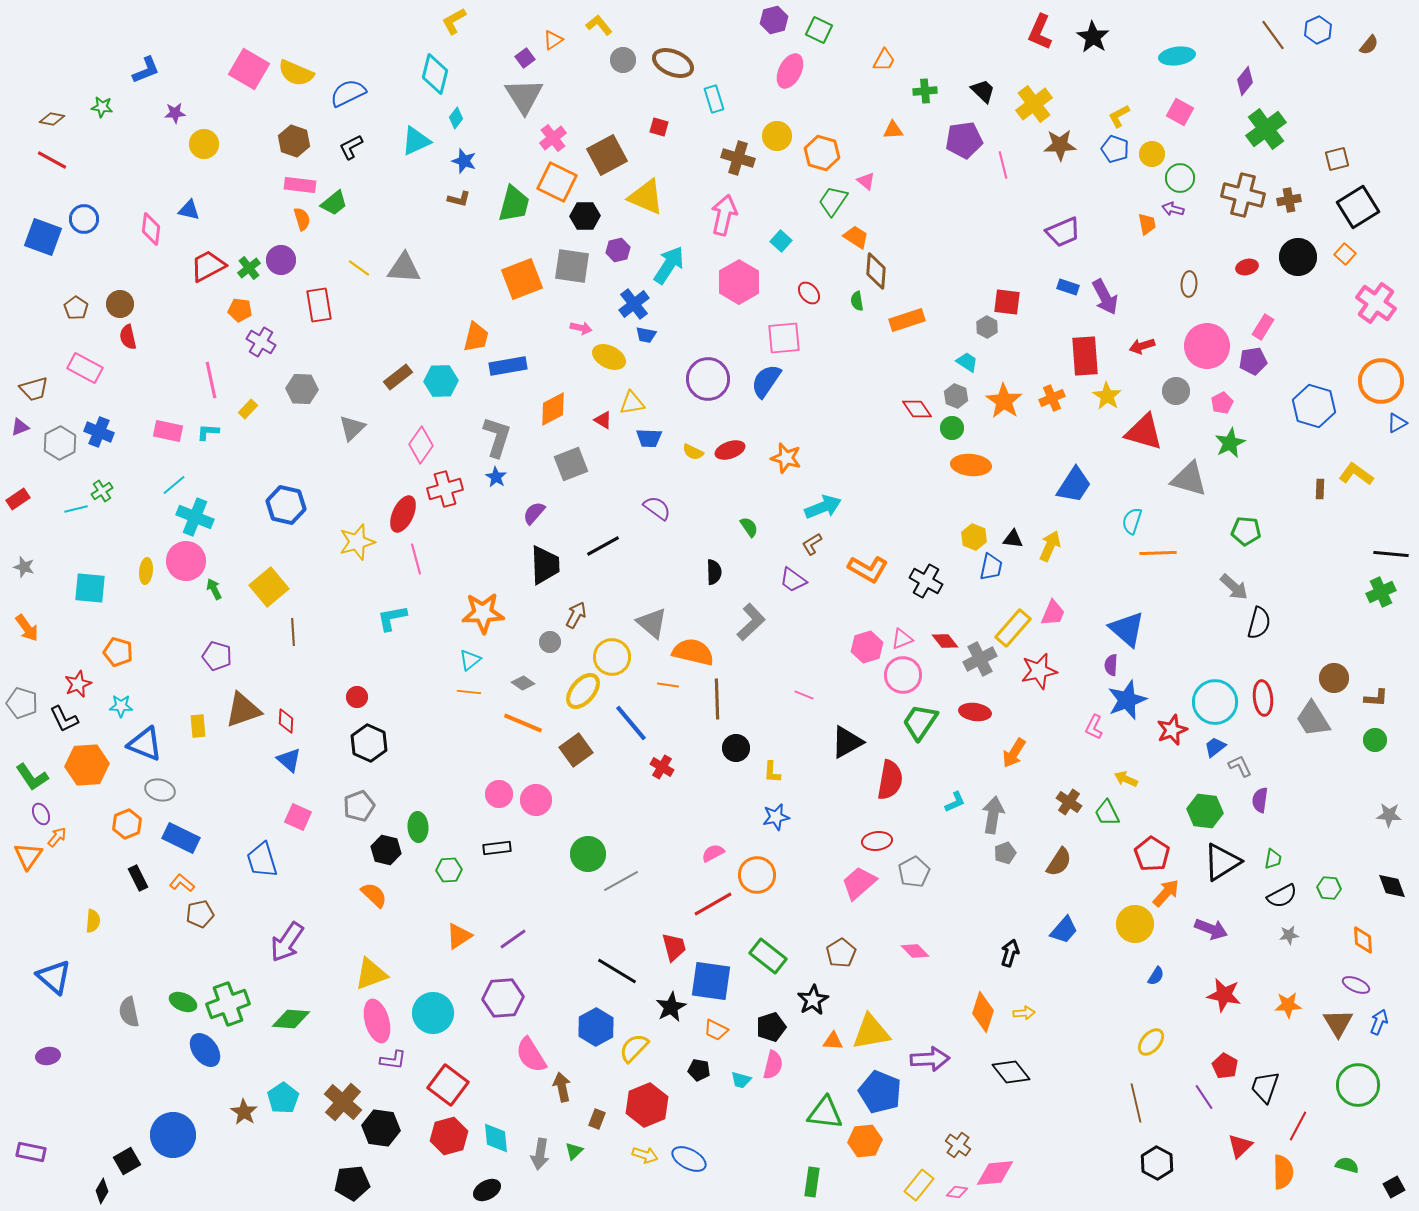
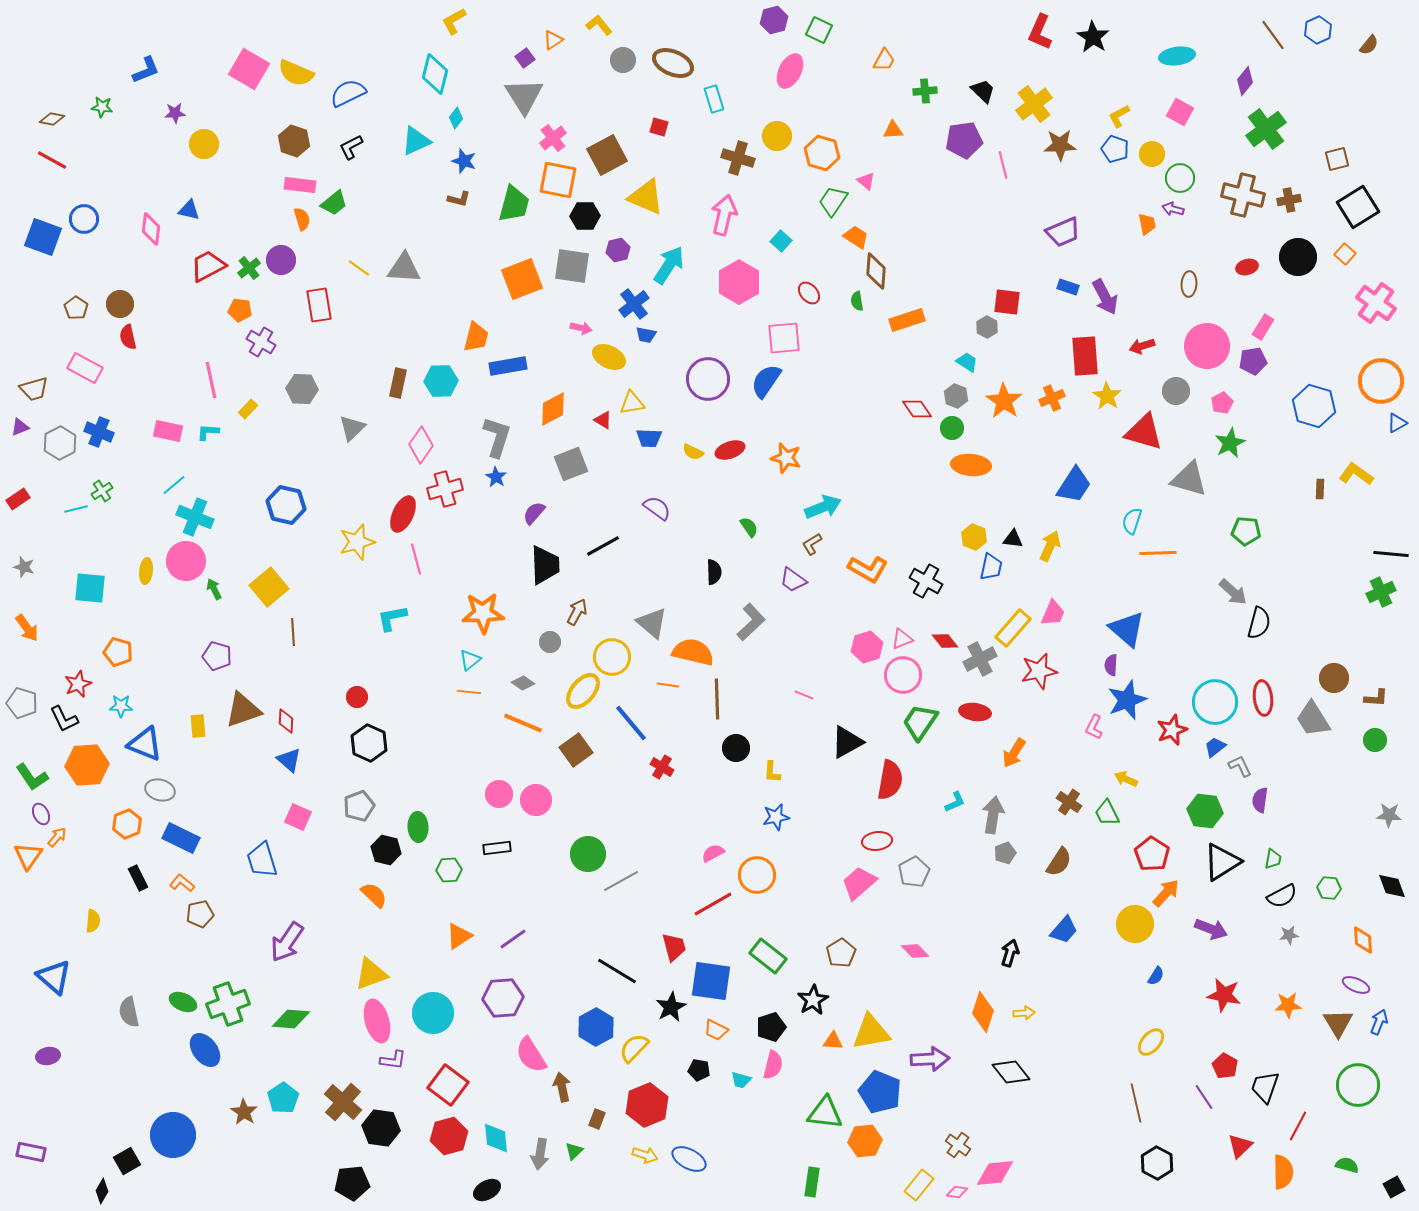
orange square at (557, 182): moved 1 px right, 2 px up; rotated 15 degrees counterclockwise
brown rectangle at (398, 377): moved 6 px down; rotated 40 degrees counterclockwise
gray arrow at (1234, 587): moved 1 px left, 5 px down
brown arrow at (576, 615): moved 1 px right, 3 px up
